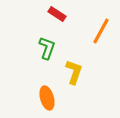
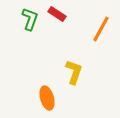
orange line: moved 2 px up
green L-shape: moved 17 px left, 29 px up
